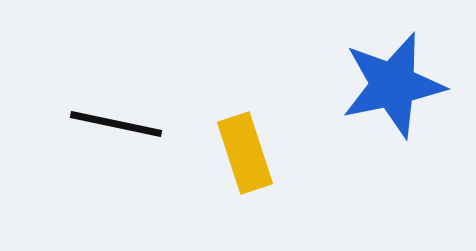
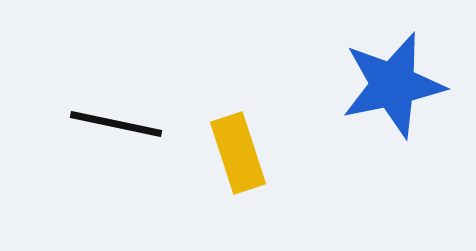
yellow rectangle: moved 7 px left
